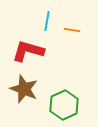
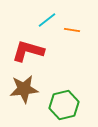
cyan line: moved 1 px up; rotated 42 degrees clockwise
brown star: rotated 28 degrees counterclockwise
green hexagon: rotated 12 degrees clockwise
